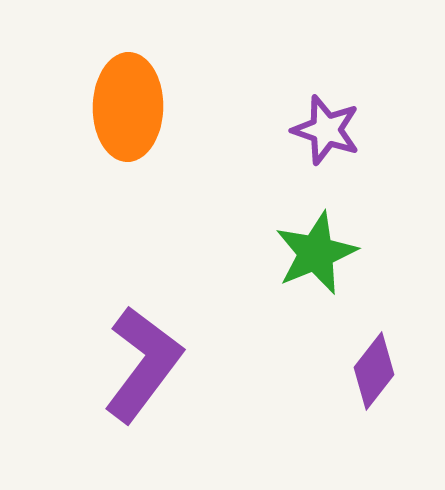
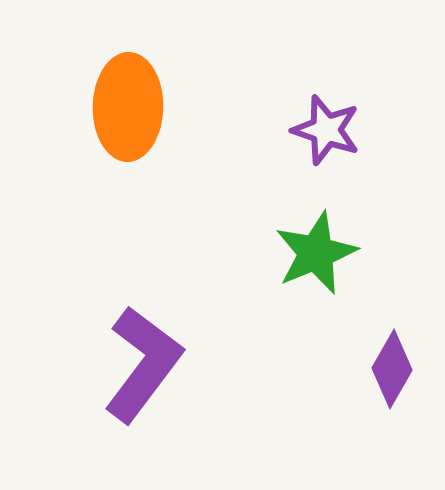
purple diamond: moved 18 px right, 2 px up; rotated 8 degrees counterclockwise
